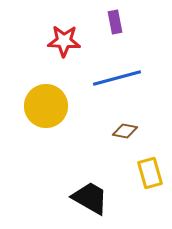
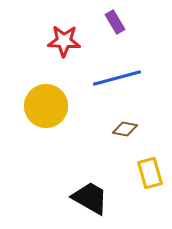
purple rectangle: rotated 20 degrees counterclockwise
brown diamond: moved 2 px up
